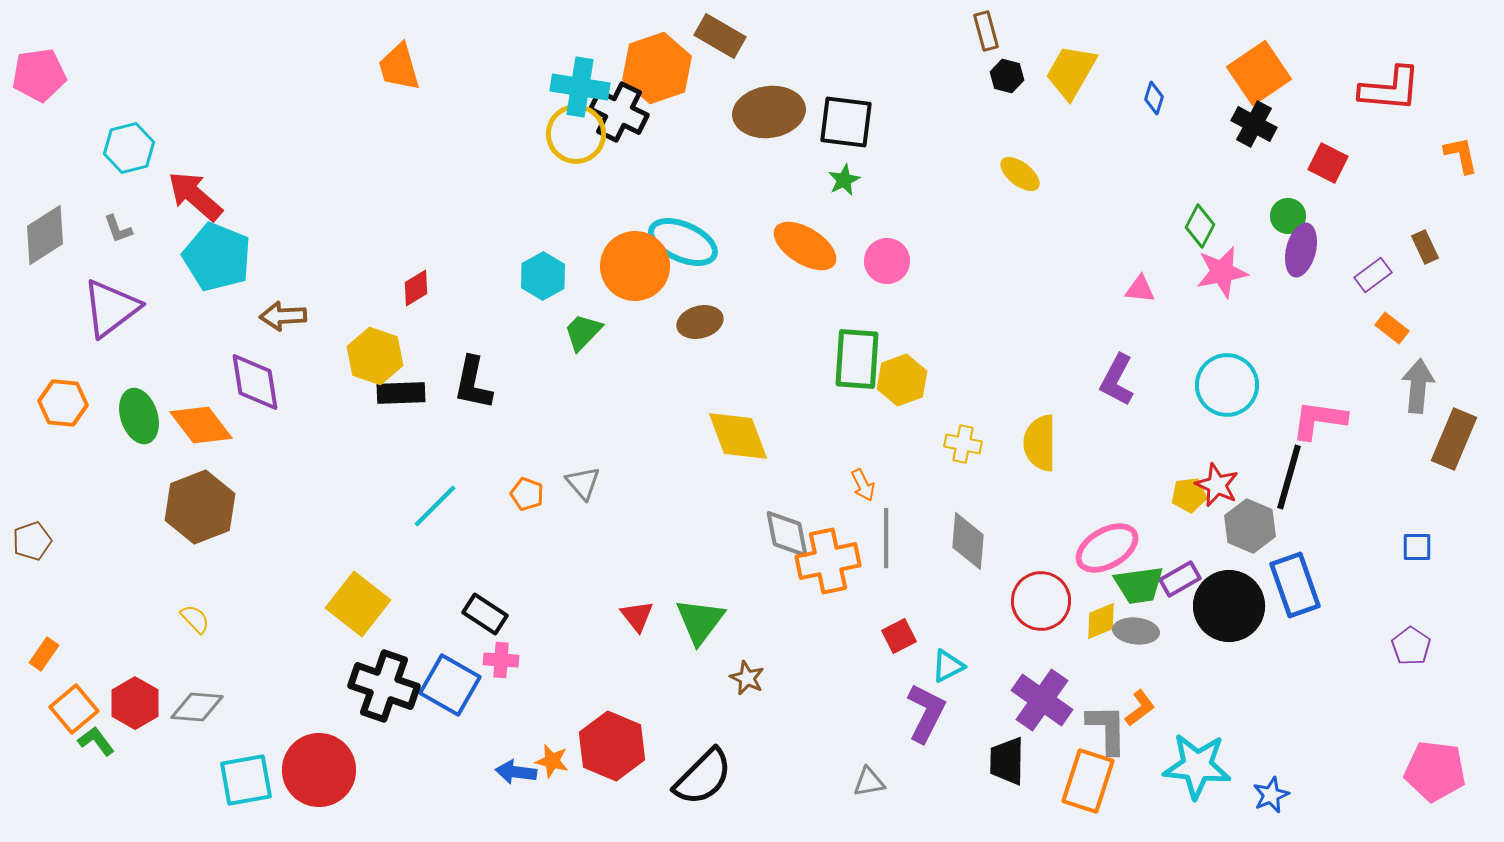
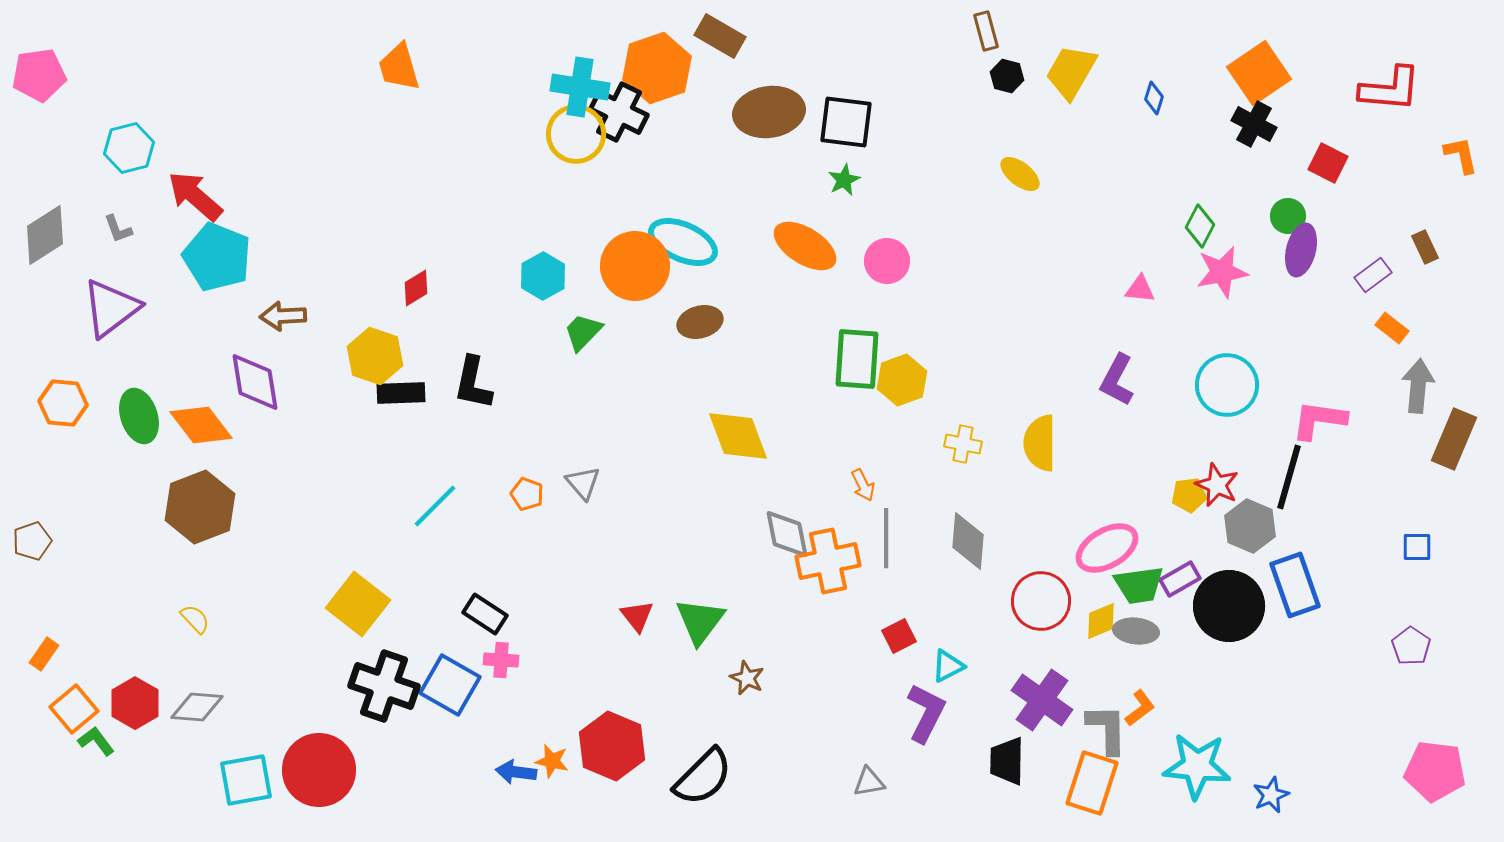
orange rectangle at (1088, 781): moved 4 px right, 2 px down
